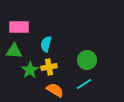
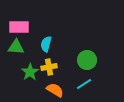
green triangle: moved 2 px right, 4 px up
green star: moved 2 px down
